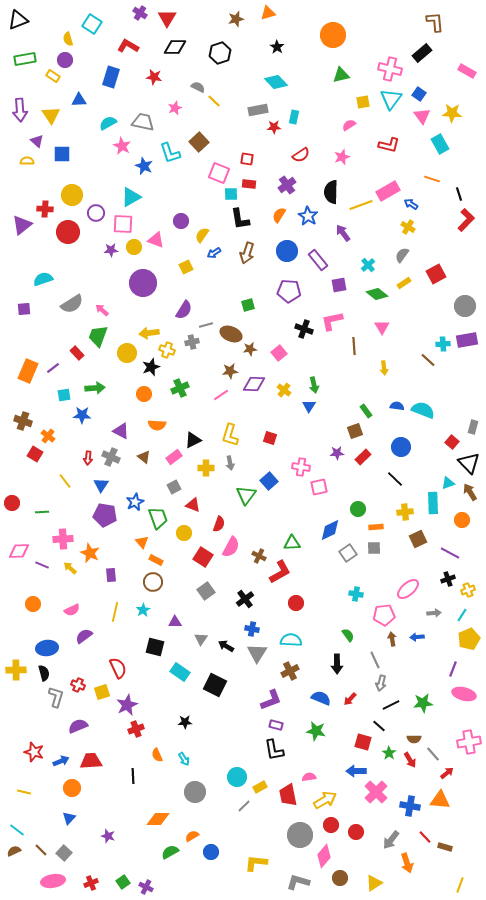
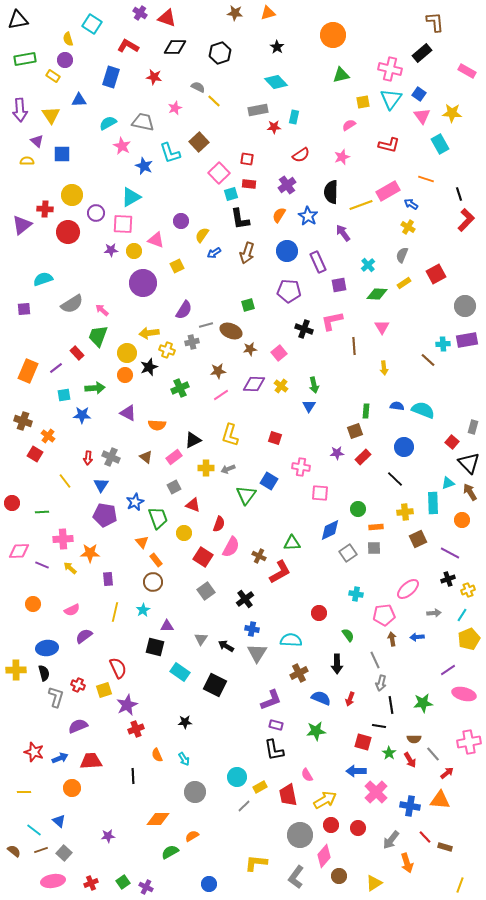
red triangle at (167, 18): rotated 42 degrees counterclockwise
brown star at (236, 19): moved 1 px left, 6 px up; rotated 21 degrees clockwise
black triangle at (18, 20): rotated 10 degrees clockwise
pink square at (219, 173): rotated 25 degrees clockwise
orange line at (432, 179): moved 6 px left
cyan square at (231, 194): rotated 16 degrees counterclockwise
yellow circle at (134, 247): moved 4 px down
gray semicircle at (402, 255): rotated 14 degrees counterclockwise
purple rectangle at (318, 260): moved 2 px down; rotated 15 degrees clockwise
yellow square at (186, 267): moved 9 px left, 1 px up
green diamond at (377, 294): rotated 35 degrees counterclockwise
brown ellipse at (231, 334): moved 3 px up
black star at (151, 367): moved 2 px left
purple line at (53, 368): moved 3 px right
brown star at (230, 371): moved 12 px left
yellow cross at (284, 390): moved 3 px left, 4 px up
orange circle at (144, 394): moved 19 px left, 19 px up
green rectangle at (366, 411): rotated 40 degrees clockwise
purple triangle at (121, 431): moved 7 px right, 18 px up
red square at (270, 438): moved 5 px right
blue circle at (401, 447): moved 3 px right
brown triangle at (144, 457): moved 2 px right
gray arrow at (230, 463): moved 2 px left, 6 px down; rotated 80 degrees clockwise
blue square at (269, 481): rotated 18 degrees counterclockwise
pink square at (319, 487): moved 1 px right, 6 px down; rotated 18 degrees clockwise
orange star at (90, 553): rotated 24 degrees counterclockwise
orange rectangle at (156, 560): rotated 24 degrees clockwise
purple rectangle at (111, 575): moved 3 px left, 4 px down
red circle at (296, 603): moved 23 px right, 10 px down
purple triangle at (175, 622): moved 8 px left, 4 px down
purple line at (453, 669): moved 5 px left, 1 px down; rotated 35 degrees clockwise
brown cross at (290, 671): moved 9 px right, 2 px down
yellow square at (102, 692): moved 2 px right, 2 px up
red arrow at (350, 699): rotated 24 degrees counterclockwise
black line at (391, 705): rotated 72 degrees counterclockwise
black line at (379, 726): rotated 32 degrees counterclockwise
green star at (316, 731): rotated 18 degrees counterclockwise
blue arrow at (61, 761): moved 1 px left, 3 px up
pink semicircle at (309, 777): moved 2 px left, 2 px up; rotated 112 degrees counterclockwise
yellow line at (24, 792): rotated 16 degrees counterclockwise
blue triangle at (69, 818): moved 10 px left, 3 px down; rotated 32 degrees counterclockwise
cyan line at (17, 830): moved 17 px right
red circle at (356, 832): moved 2 px right, 4 px up
purple star at (108, 836): rotated 24 degrees counterclockwise
brown line at (41, 850): rotated 64 degrees counterclockwise
brown semicircle at (14, 851): rotated 64 degrees clockwise
blue circle at (211, 852): moved 2 px left, 32 px down
brown circle at (340, 878): moved 1 px left, 2 px up
gray L-shape at (298, 882): moved 2 px left, 5 px up; rotated 70 degrees counterclockwise
